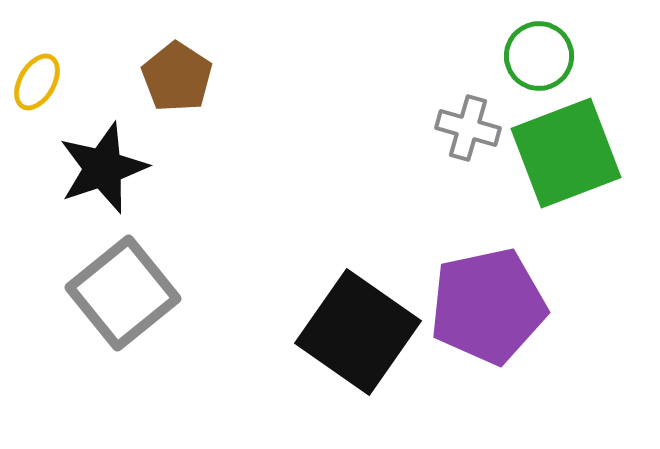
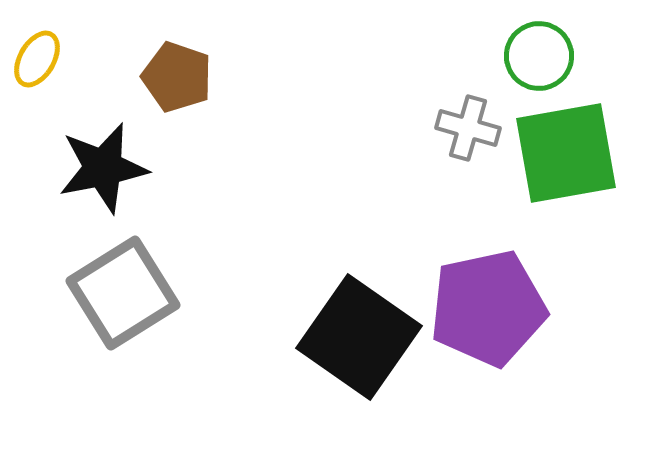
brown pentagon: rotated 14 degrees counterclockwise
yellow ellipse: moved 23 px up
green square: rotated 11 degrees clockwise
black star: rotated 8 degrees clockwise
gray square: rotated 7 degrees clockwise
purple pentagon: moved 2 px down
black square: moved 1 px right, 5 px down
